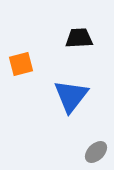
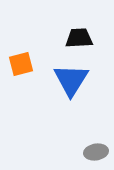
blue triangle: moved 16 px up; rotated 6 degrees counterclockwise
gray ellipse: rotated 35 degrees clockwise
